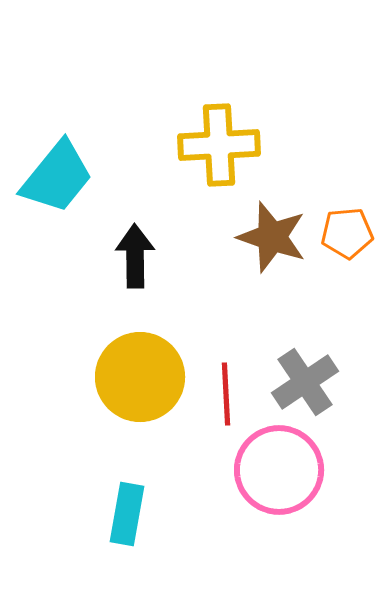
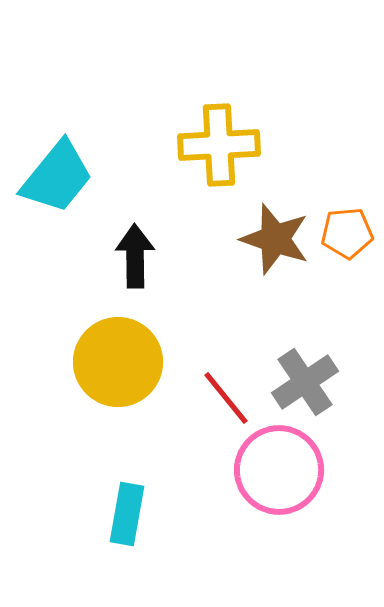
brown star: moved 3 px right, 2 px down
yellow circle: moved 22 px left, 15 px up
red line: moved 4 px down; rotated 36 degrees counterclockwise
